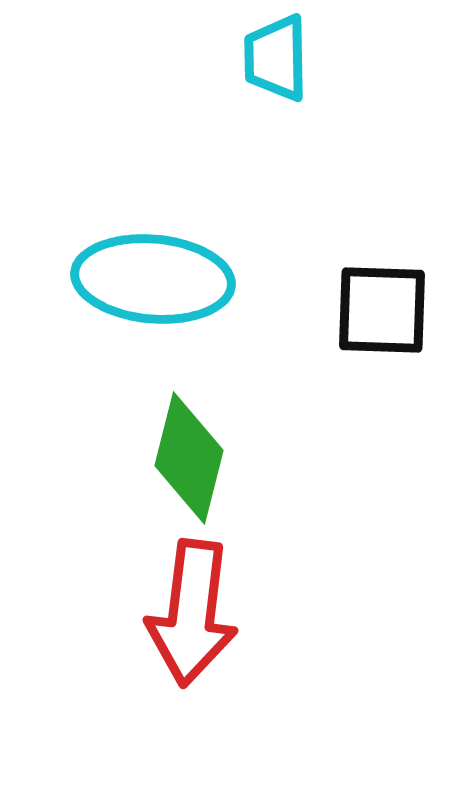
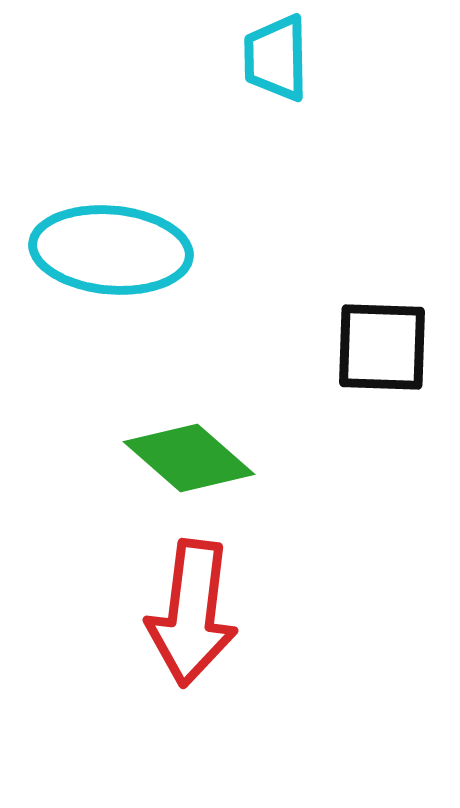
cyan ellipse: moved 42 px left, 29 px up
black square: moved 37 px down
green diamond: rotated 63 degrees counterclockwise
